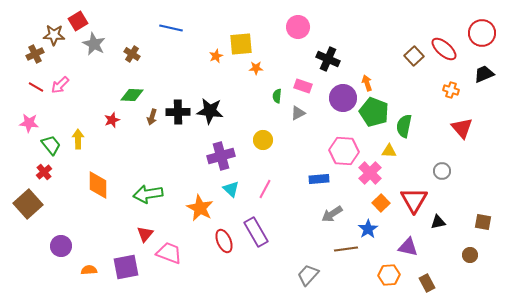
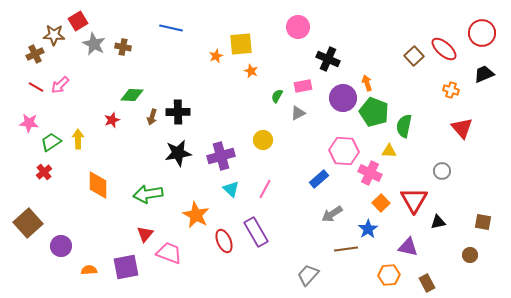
brown cross at (132, 54): moved 9 px left, 7 px up; rotated 21 degrees counterclockwise
orange star at (256, 68): moved 5 px left, 3 px down; rotated 24 degrees clockwise
pink rectangle at (303, 86): rotated 30 degrees counterclockwise
green semicircle at (277, 96): rotated 24 degrees clockwise
black star at (210, 111): moved 32 px left, 42 px down; rotated 16 degrees counterclockwise
green trapezoid at (51, 145): moved 3 px up; rotated 85 degrees counterclockwise
pink cross at (370, 173): rotated 20 degrees counterclockwise
blue rectangle at (319, 179): rotated 36 degrees counterclockwise
brown square at (28, 204): moved 19 px down
orange star at (200, 208): moved 4 px left, 7 px down
